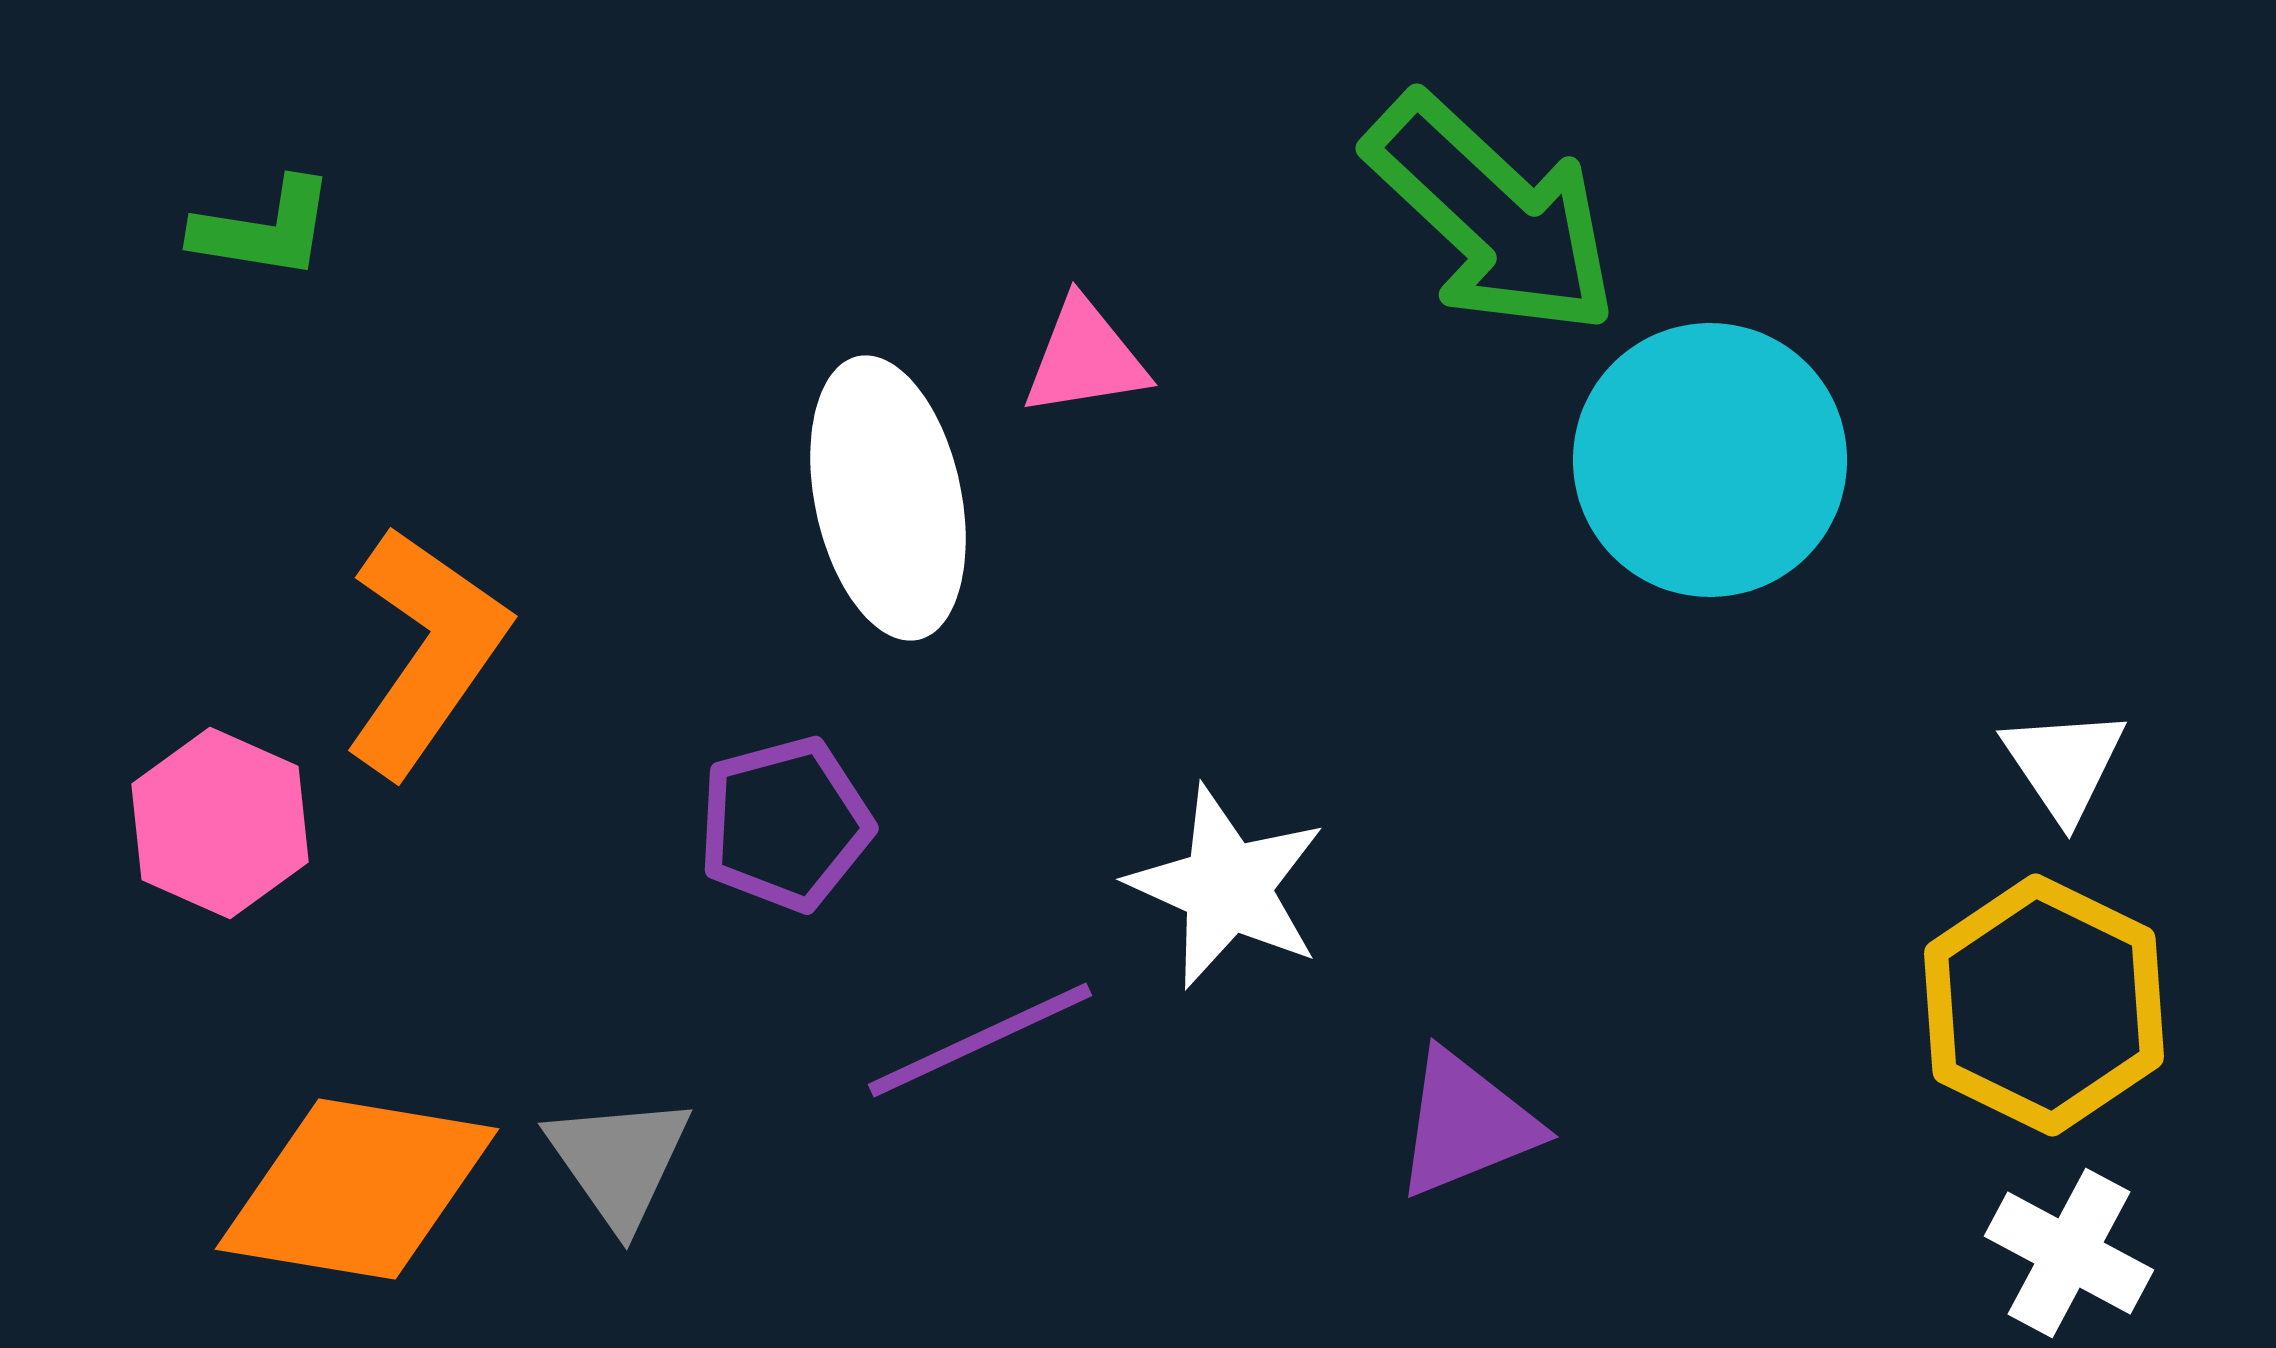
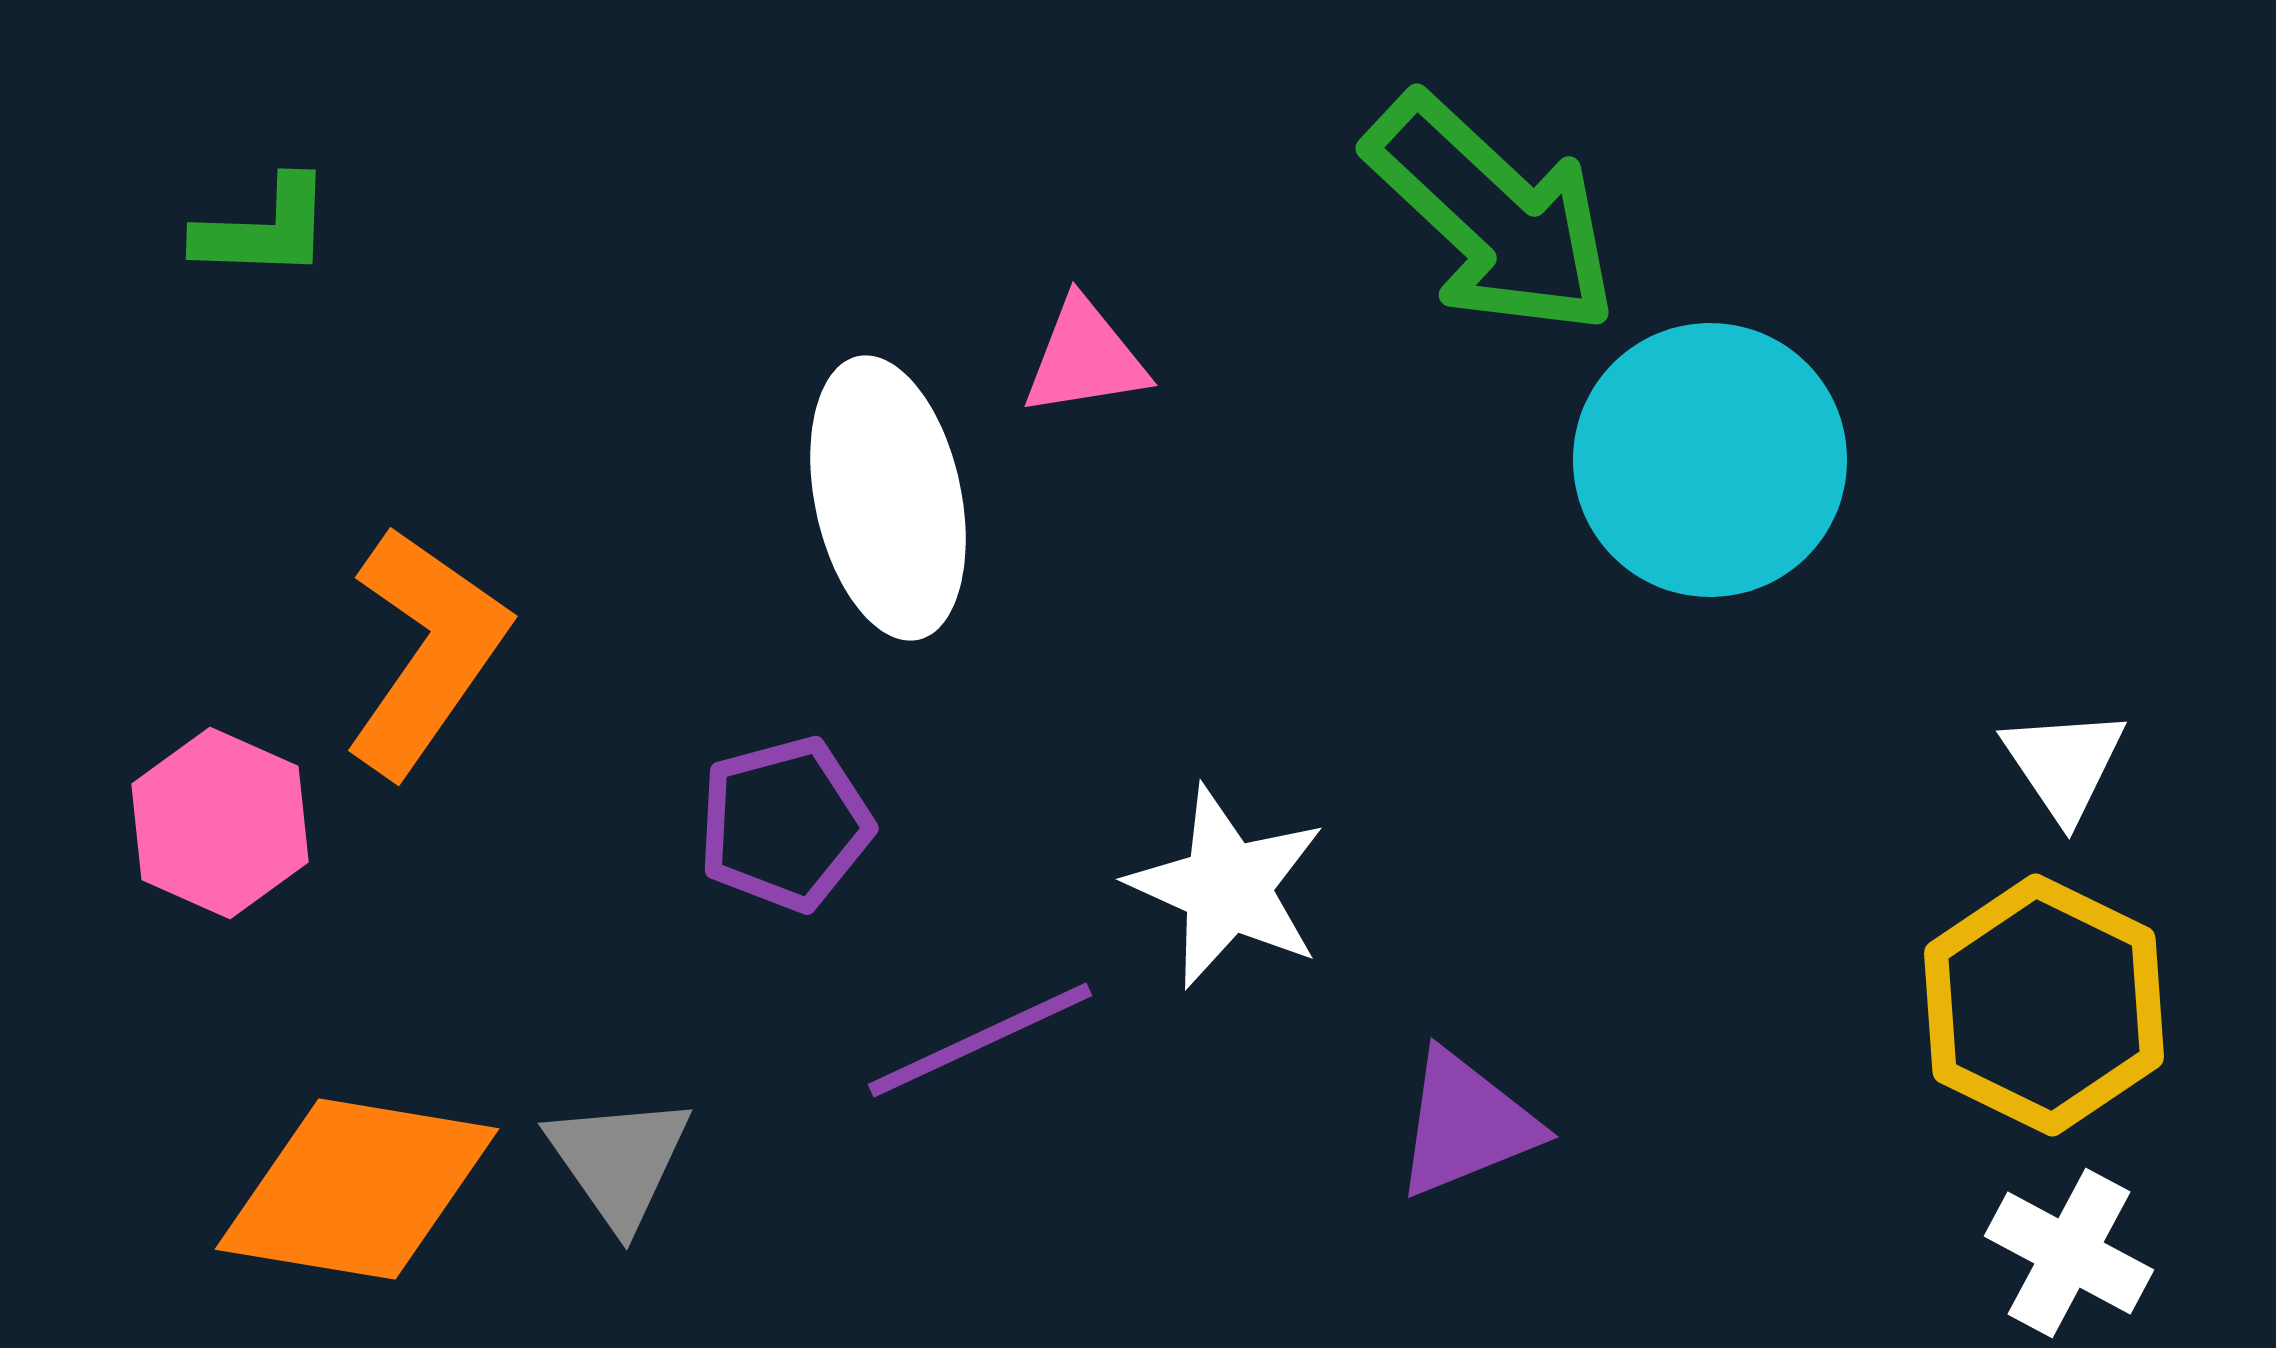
green L-shape: rotated 7 degrees counterclockwise
